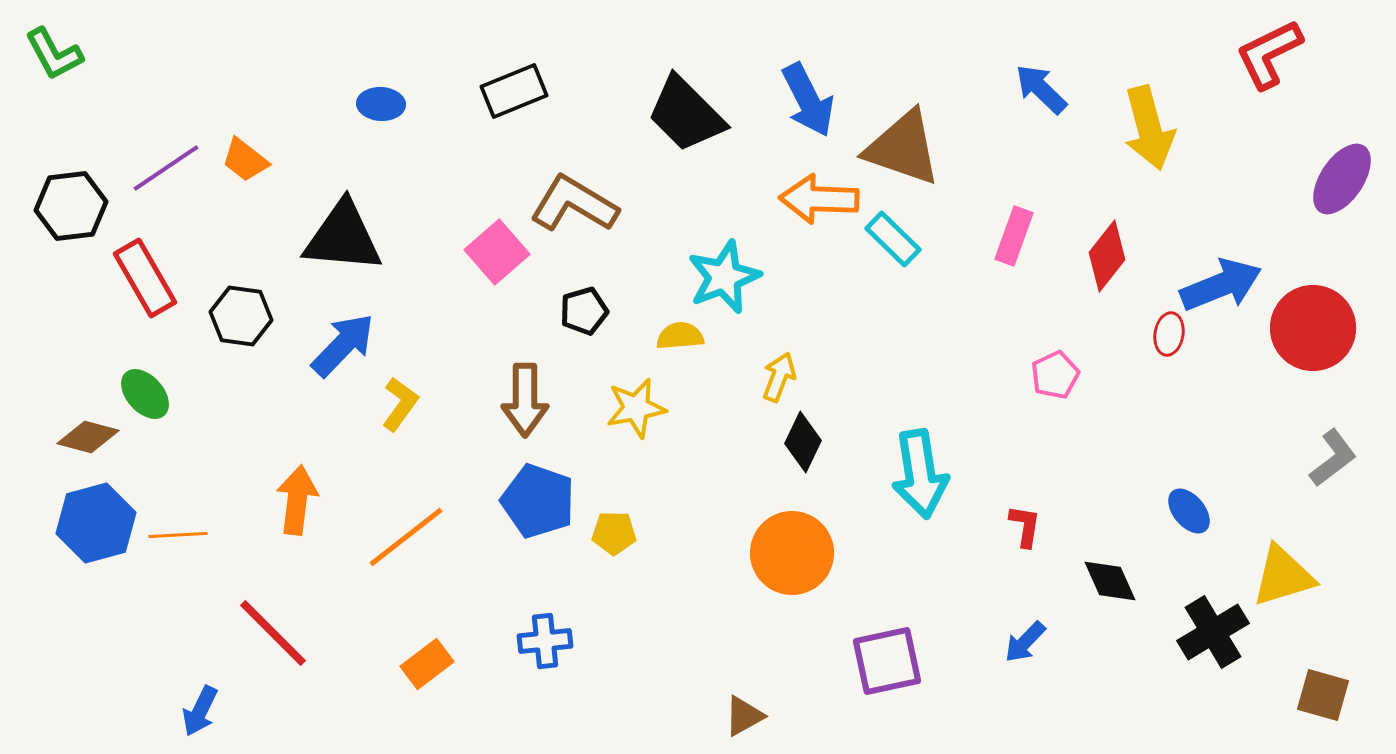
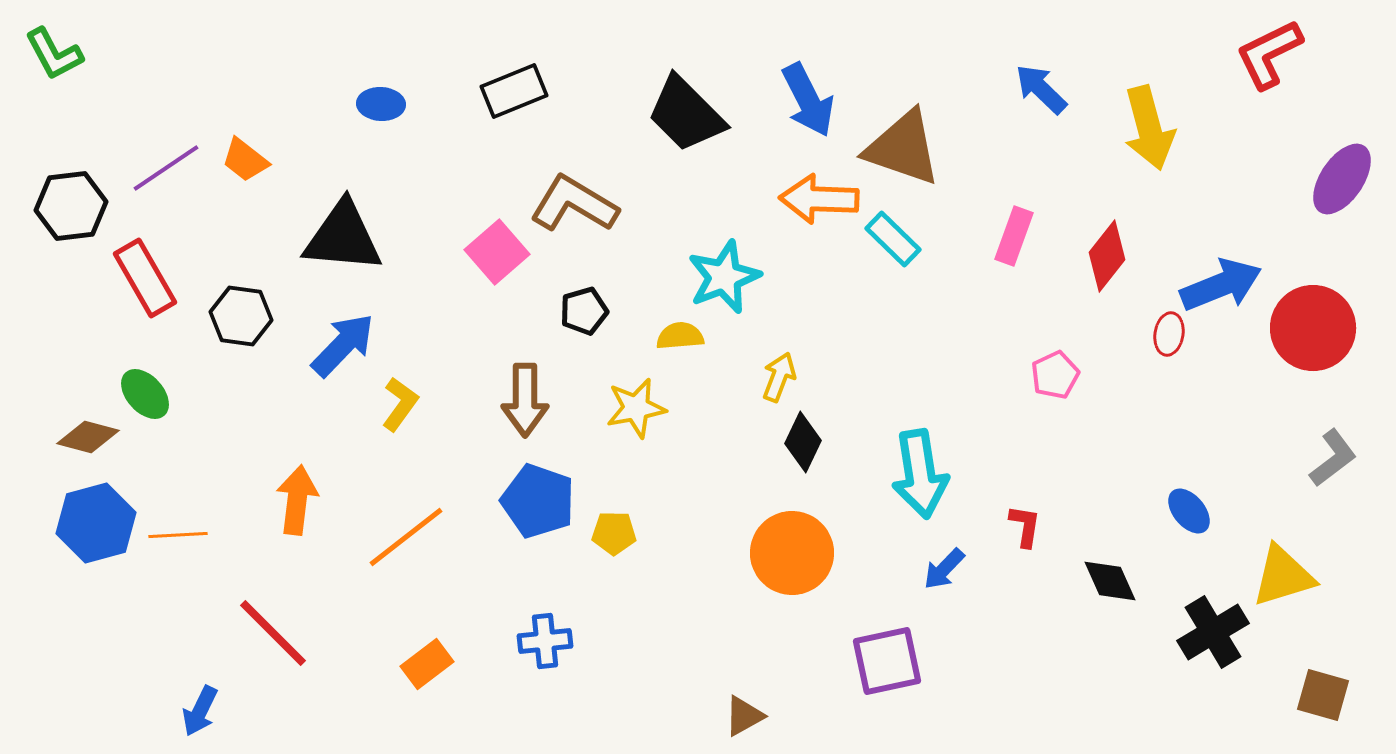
blue arrow at (1025, 642): moved 81 px left, 73 px up
